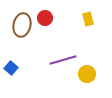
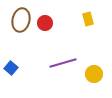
red circle: moved 5 px down
brown ellipse: moved 1 px left, 5 px up
purple line: moved 3 px down
yellow circle: moved 7 px right
